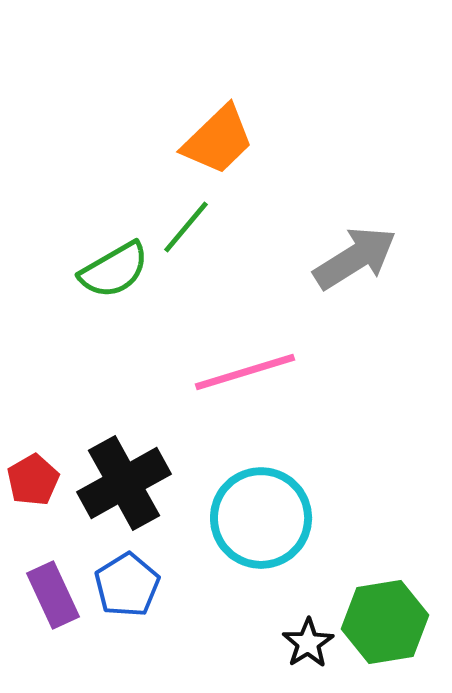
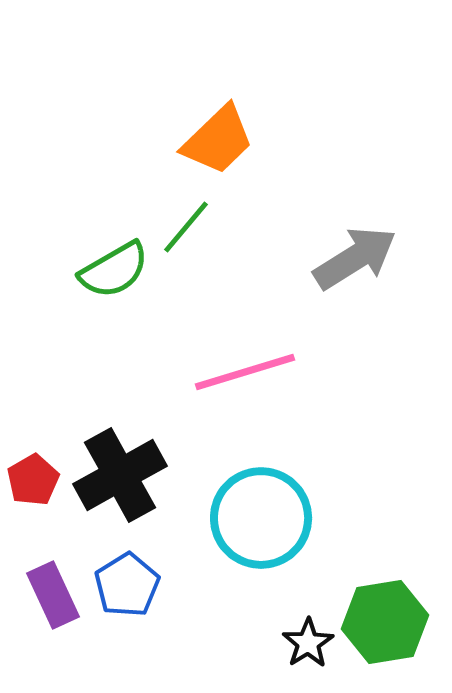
black cross: moved 4 px left, 8 px up
